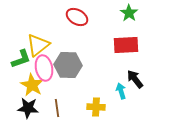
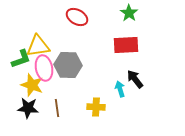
yellow triangle: moved 1 px down; rotated 30 degrees clockwise
yellow star: rotated 10 degrees counterclockwise
cyan arrow: moved 1 px left, 2 px up
